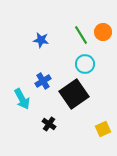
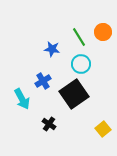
green line: moved 2 px left, 2 px down
blue star: moved 11 px right, 9 px down
cyan circle: moved 4 px left
yellow square: rotated 14 degrees counterclockwise
